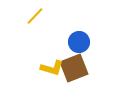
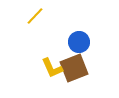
yellow L-shape: rotated 50 degrees clockwise
